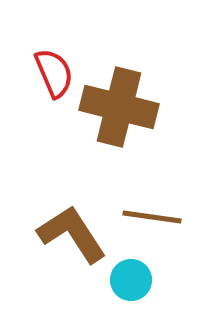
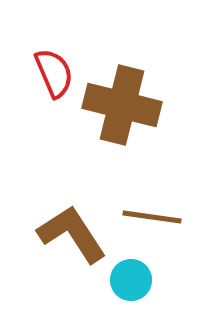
brown cross: moved 3 px right, 2 px up
